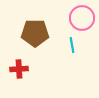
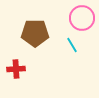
cyan line: rotated 21 degrees counterclockwise
red cross: moved 3 px left
